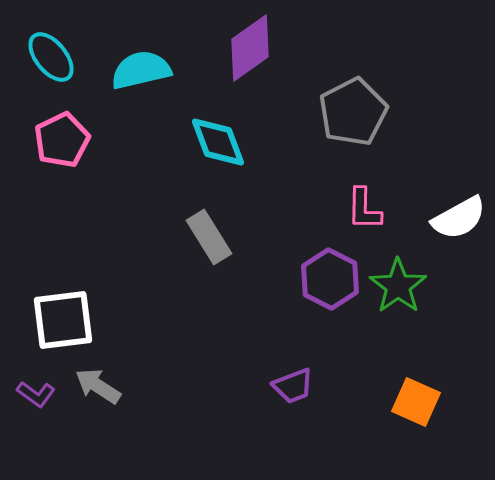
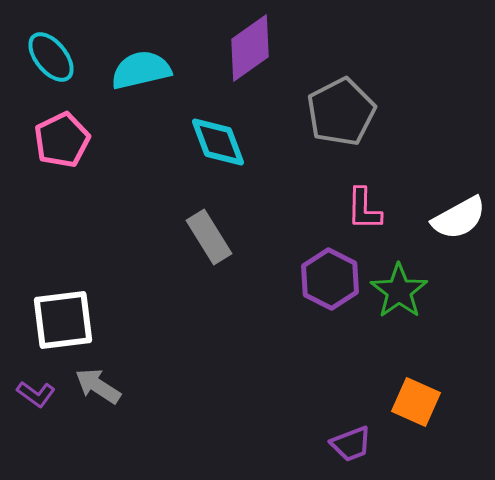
gray pentagon: moved 12 px left
green star: moved 1 px right, 5 px down
purple trapezoid: moved 58 px right, 58 px down
